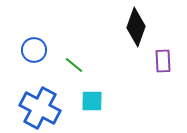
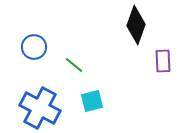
black diamond: moved 2 px up
blue circle: moved 3 px up
cyan square: rotated 15 degrees counterclockwise
